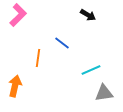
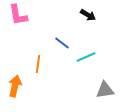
pink L-shape: rotated 125 degrees clockwise
orange line: moved 6 px down
cyan line: moved 5 px left, 13 px up
gray triangle: moved 1 px right, 3 px up
